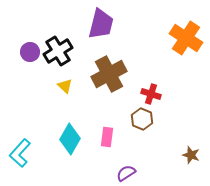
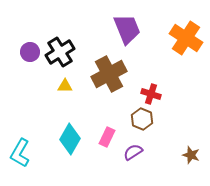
purple trapezoid: moved 26 px right, 5 px down; rotated 36 degrees counterclockwise
black cross: moved 2 px right, 1 px down
yellow triangle: rotated 42 degrees counterclockwise
pink rectangle: rotated 18 degrees clockwise
cyan L-shape: rotated 12 degrees counterclockwise
purple semicircle: moved 7 px right, 21 px up
